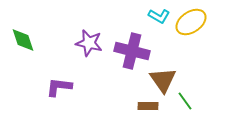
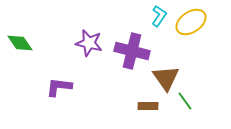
cyan L-shape: rotated 85 degrees counterclockwise
green diamond: moved 3 px left, 3 px down; rotated 16 degrees counterclockwise
brown triangle: moved 3 px right, 2 px up
